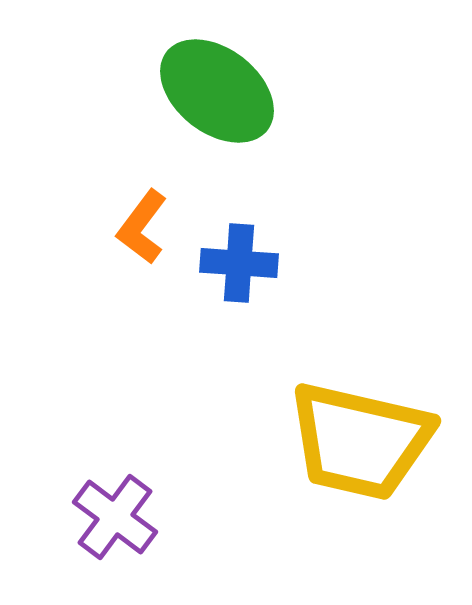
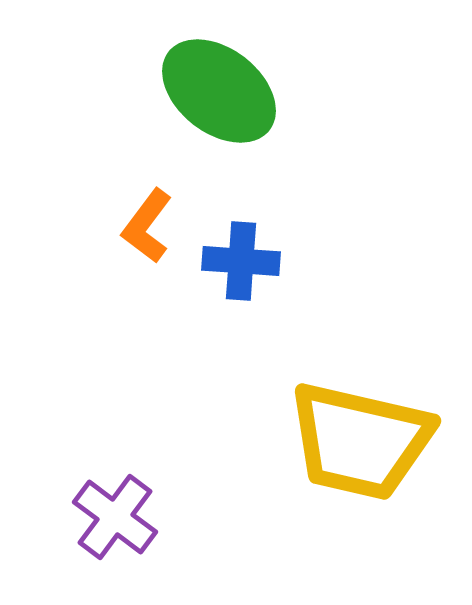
green ellipse: moved 2 px right
orange L-shape: moved 5 px right, 1 px up
blue cross: moved 2 px right, 2 px up
